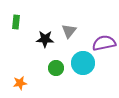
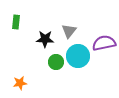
cyan circle: moved 5 px left, 7 px up
green circle: moved 6 px up
